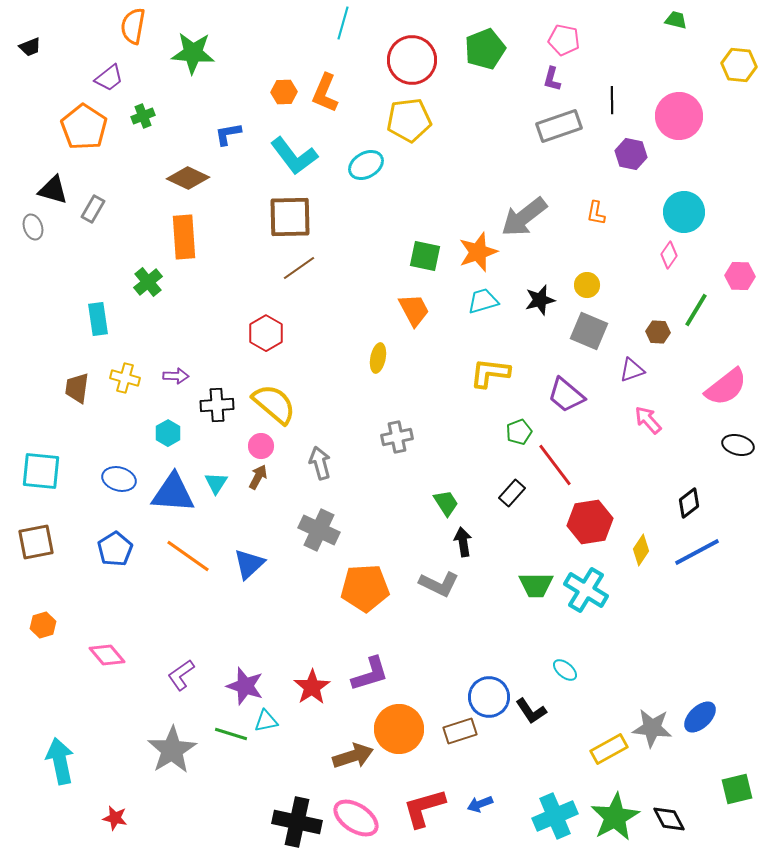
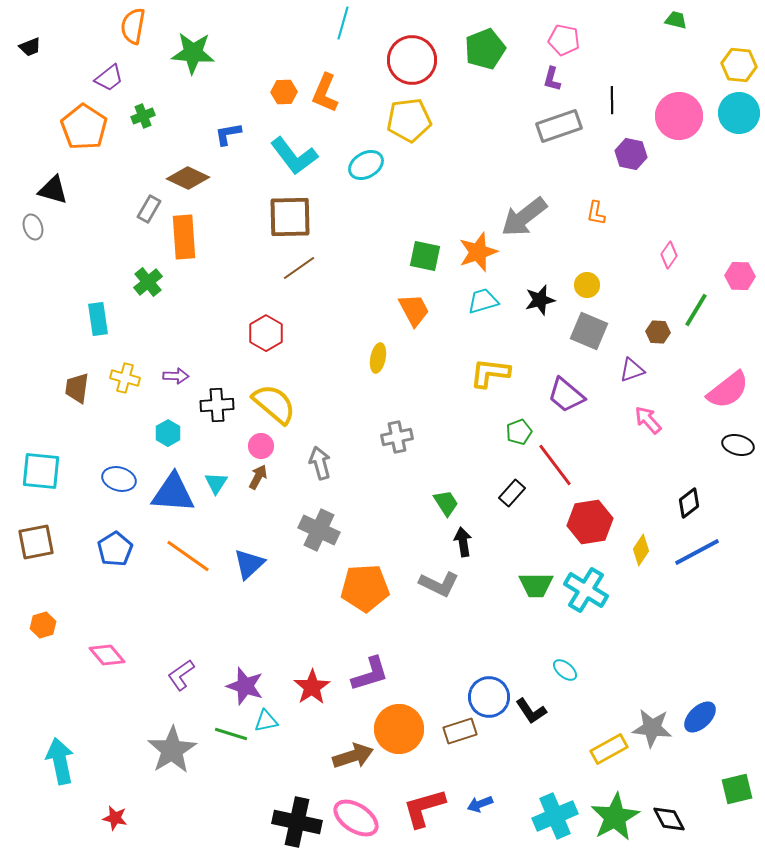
gray rectangle at (93, 209): moved 56 px right
cyan circle at (684, 212): moved 55 px right, 99 px up
pink semicircle at (726, 387): moved 2 px right, 3 px down
